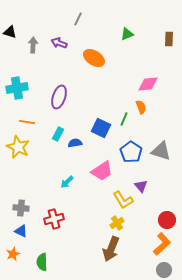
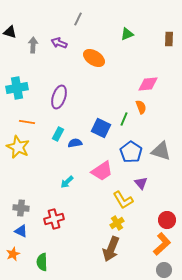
purple triangle: moved 3 px up
